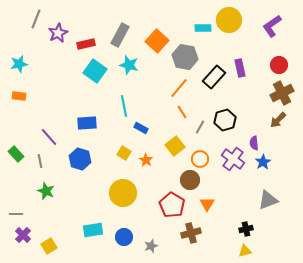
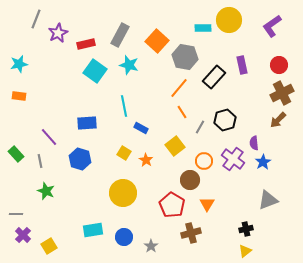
purple rectangle at (240, 68): moved 2 px right, 3 px up
orange circle at (200, 159): moved 4 px right, 2 px down
gray star at (151, 246): rotated 16 degrees counterclockwise
yellow triangle at (245, 251): rotated 24 degrees counterclockwise
